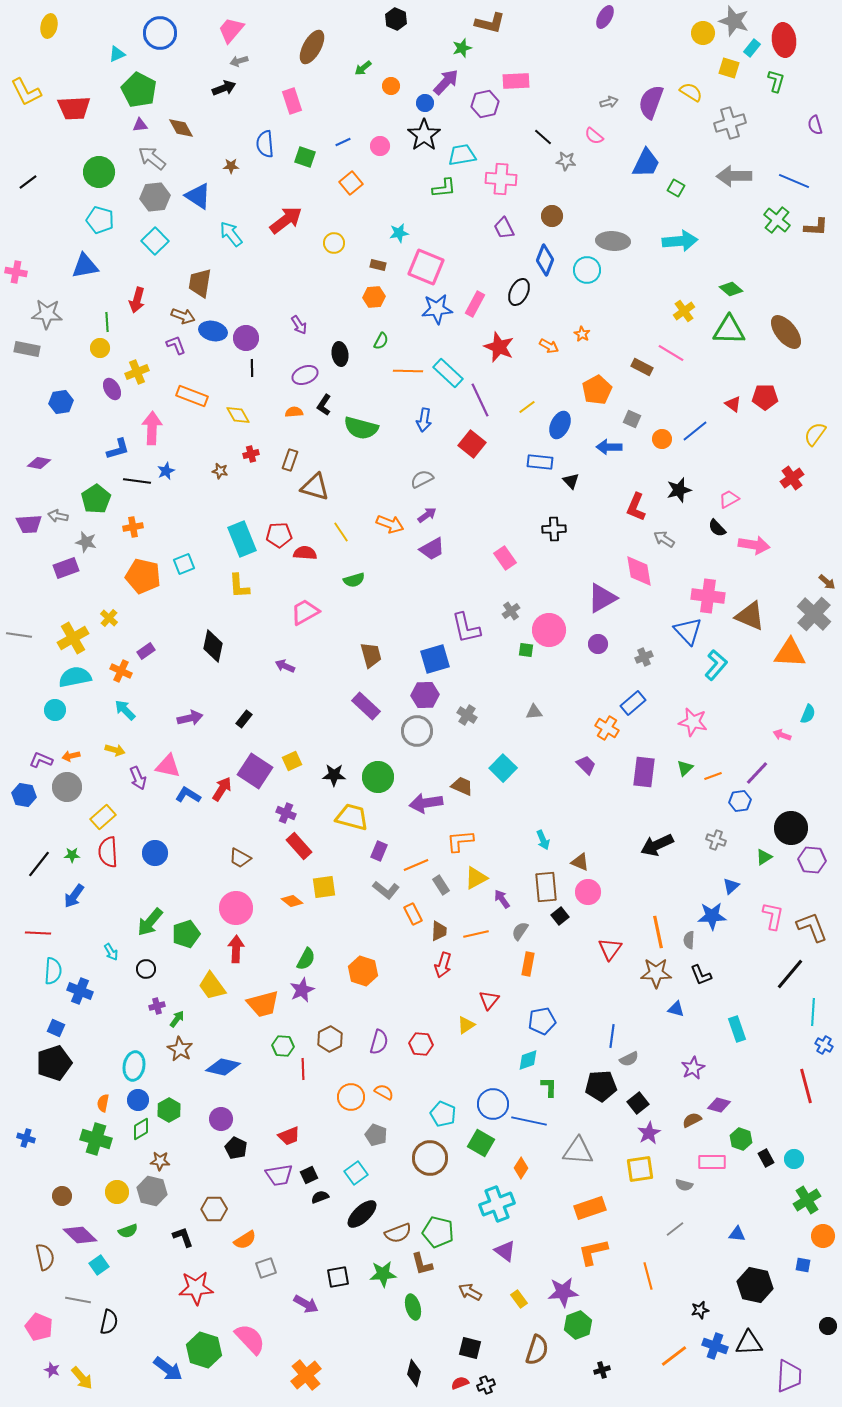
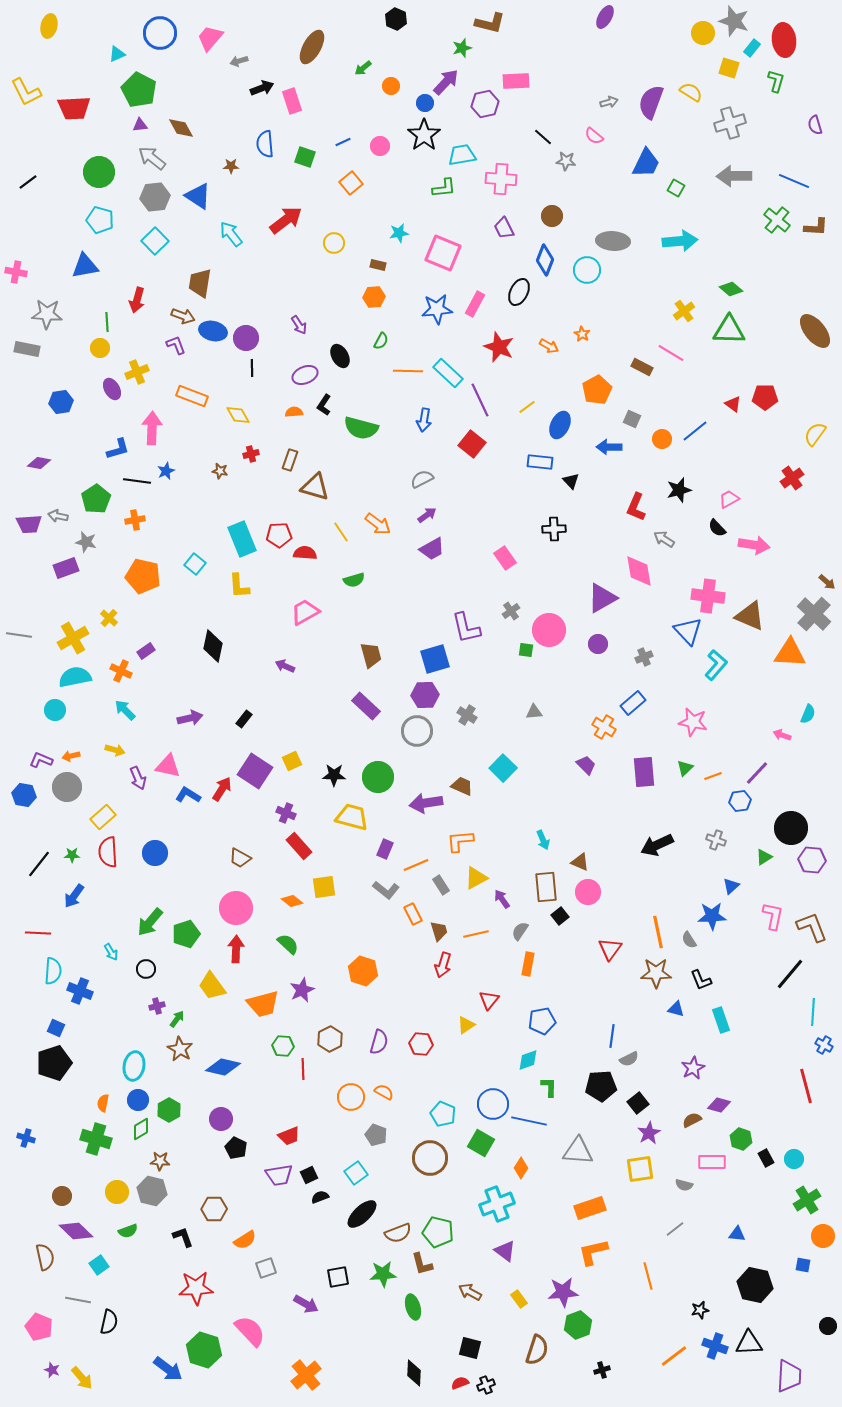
pink trapezoid at (231, 30): moved 21 px left, 8 px down
black arrow at (224, 88): moved 38 px right
pink square at (426, 267): moved 17 px right, 14 px up
brown ellipse at (786, 332): moved 29 px right, 1 px up
black ellipse at (340, 354): moved 2 px down; rotated 20 degrees counterclockwise
orange arrow at (390, 524): moved 12 px left; rotated 16 degrees clockwise
orange cross at (133, 527): moved 2 px right, 7 px up
cyan square at (184, 564): moved 11 px right; rotated 30 degrees counterclockwise
orange cross at (607, 728): moved 3 px left, 1 px up
purple rectangle at (644, 772): rotated 12 degrees counterclockwise
purple rectangle at (379, 851): moved 6 px right, 2 px up
brown trapezoid at (439, 931): rotated 20 degrees counterclockwise
gray semicircle at (689, 940): rotated 36 degrees counterclockwise
green semicircle at (306, 959): moved 18 px left, 15 px up; rotated 75 degrees counterclockwise
black L-shape at (701, 975): moved 5 px down
cyan rectangle at (737, 1029): moved 16 px left, 9 px up
purple diamond at (80, 1235): moved 4 px left, 4 px up
pink semicircle at (250, 1339): moved 8 px up
black diamond at (414, 1373): rotated 12 degrees counterclockwise
